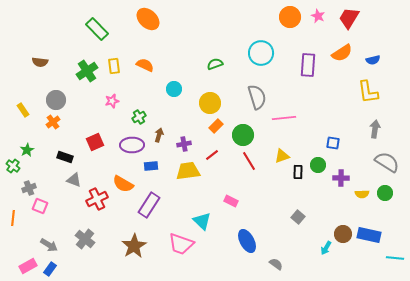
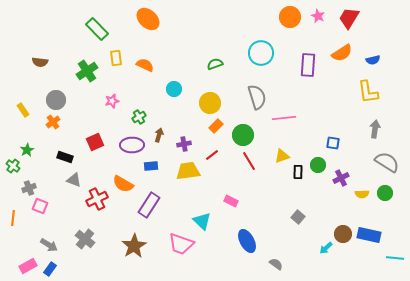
yellow rectangle at (114, 66): moved 2 px right, 8 px up
purple cross at (341, 178): rotated 28 degrees counterclockwise
cyan arrow at (326, 248): rotated 16 degrees clockwise
